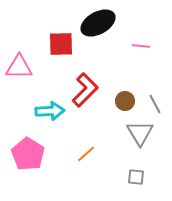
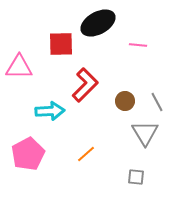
pink line: moved 3 px left, 1 px up
red L-shape: moved 5 px up
gray line: moved 2 px right, 2 px up
gray triangle: moved 5 px right
pink pentagon: rotated 12 degrees clockwise
